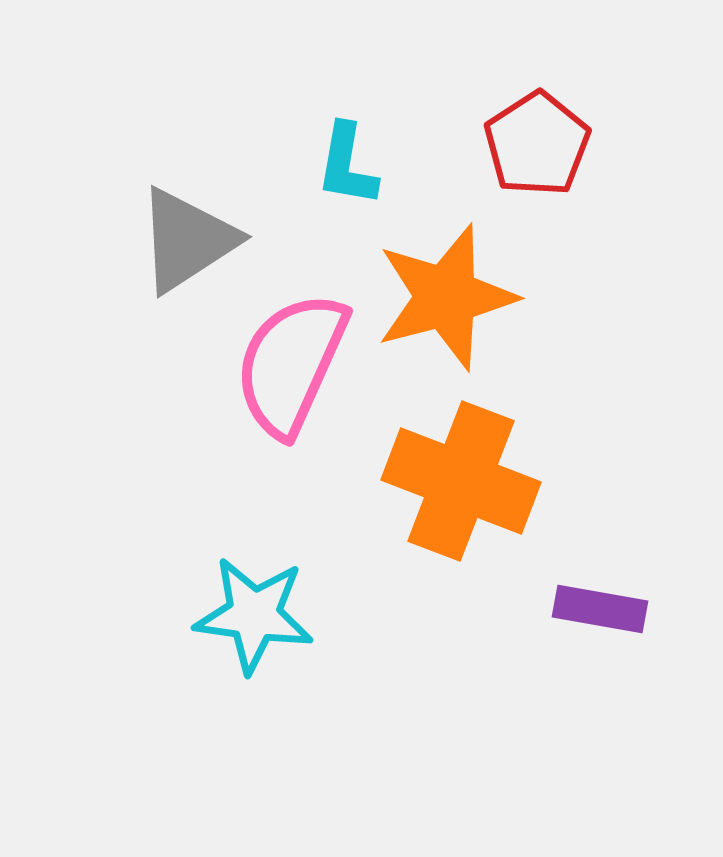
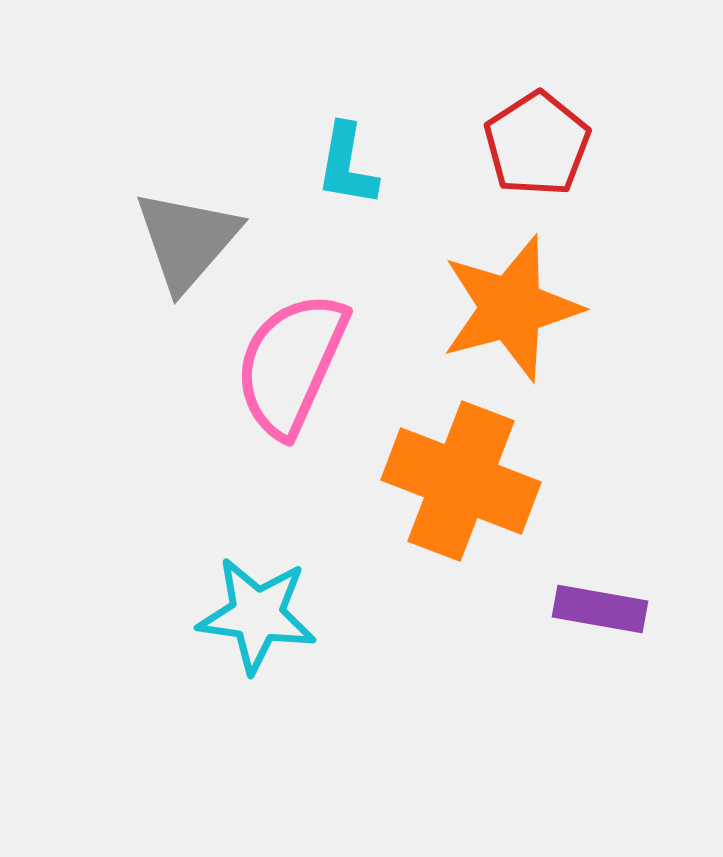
gray triangle: rotated 16 degrees counterclockwise
orange star: moved 65 px right, 11 px down
cyan star: moved 3 px right
